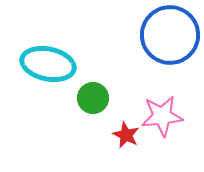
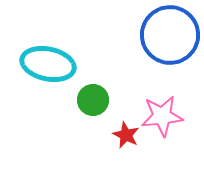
green circle: moved 2 px down
